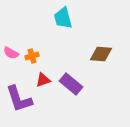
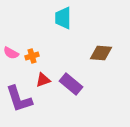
cyan trapezoid: rotated 15 degrees clockwise
brown diamond: moved 1 px up
